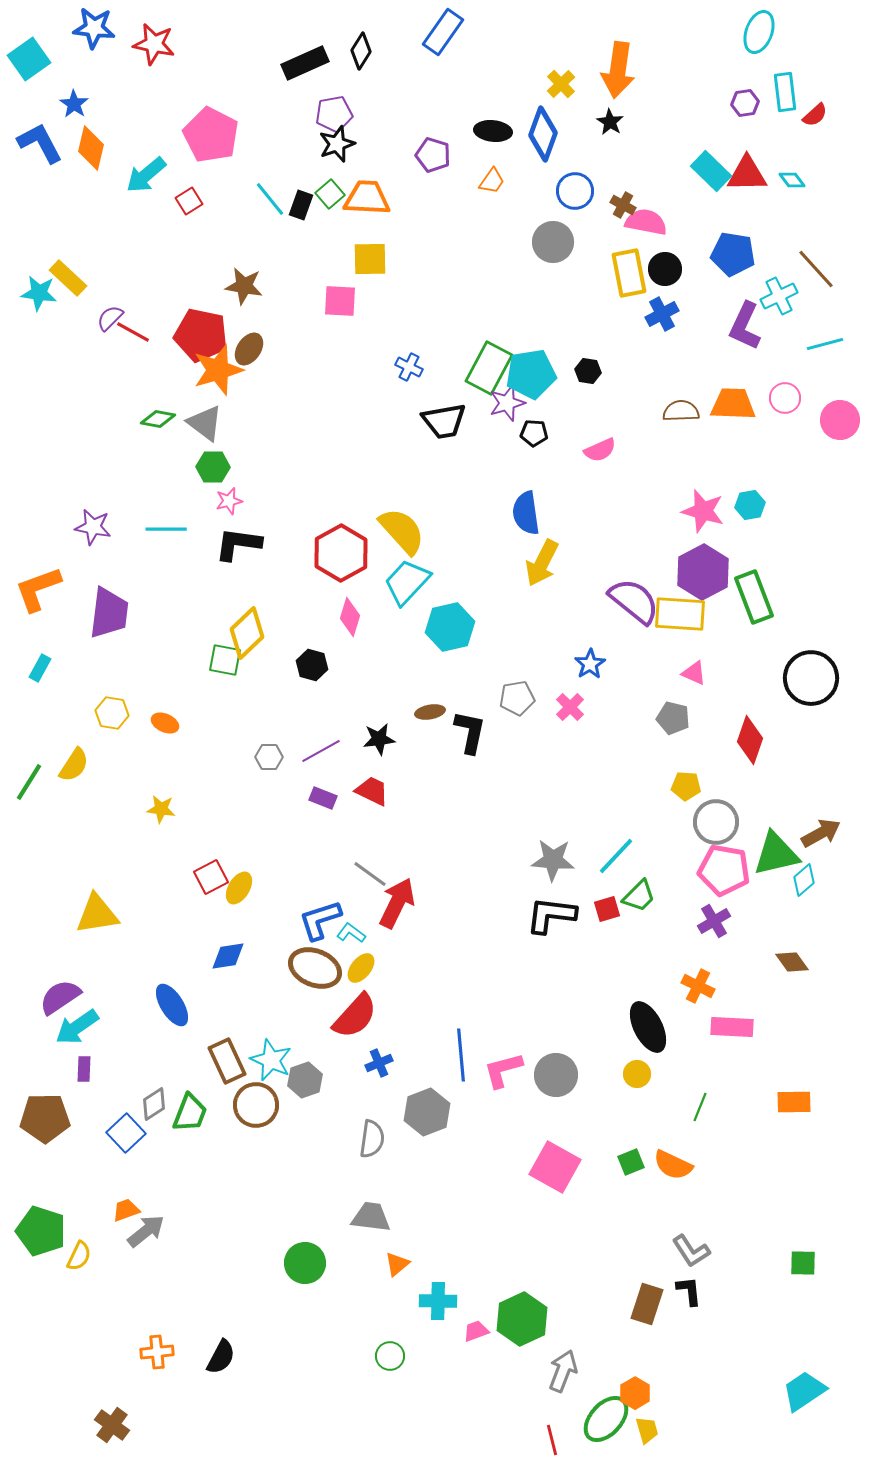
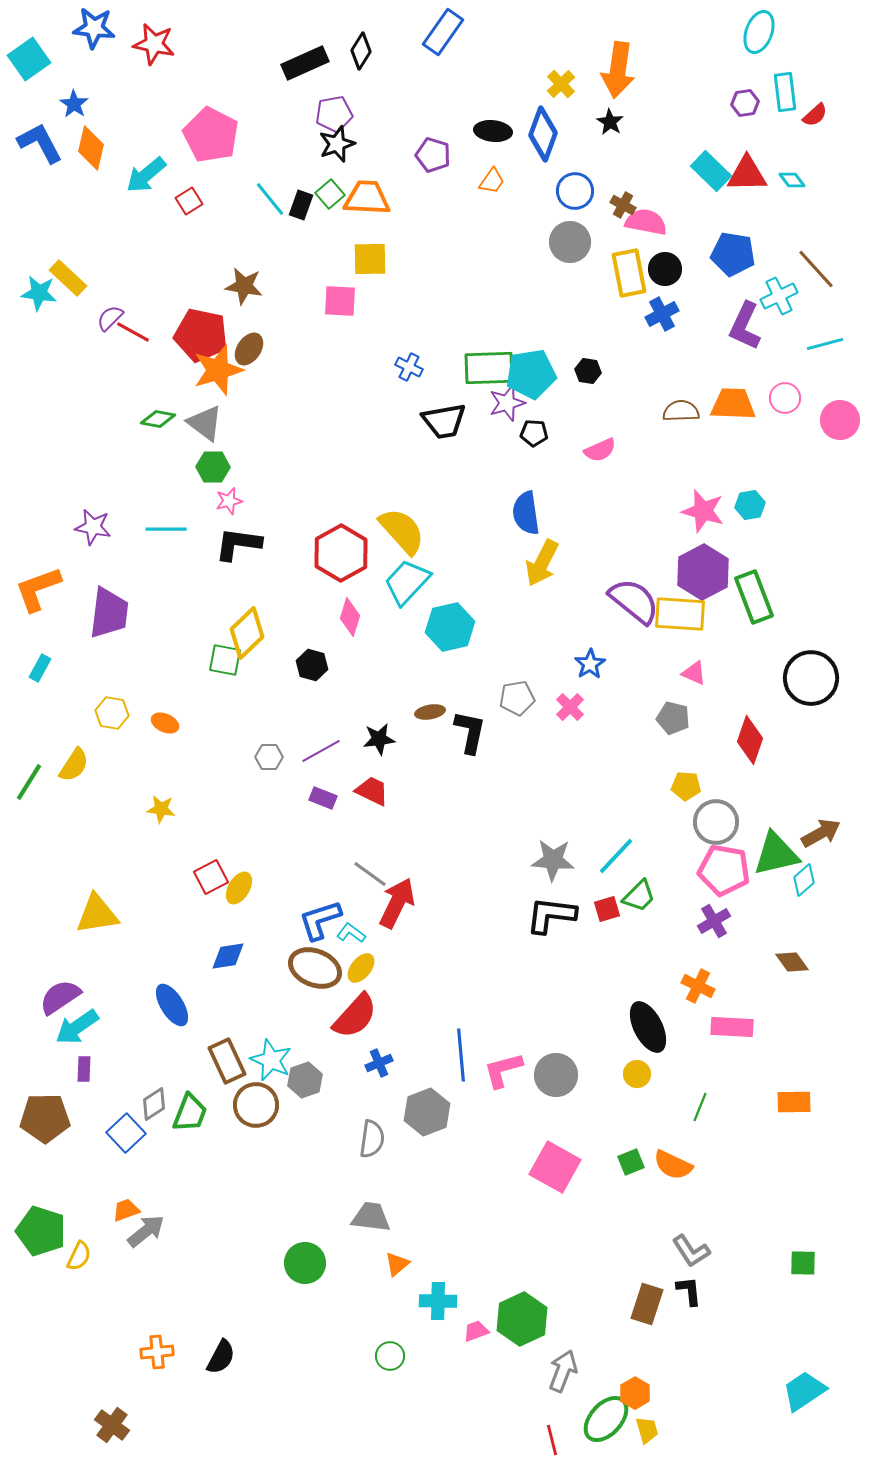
gray circle at (553, 242): moved 17 px right
green rectangle at (489, 368): rotated 60 degrees clockwise
